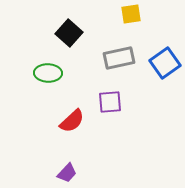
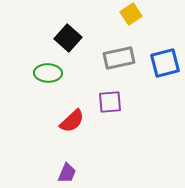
yellow square: rotated 25 degrees counterclockwise
black square: moved 1 px left, 5 px down
blue square: rotated 20 degrees clockwise
purple trapezoid: rotated 20 degrees counterclockwise
